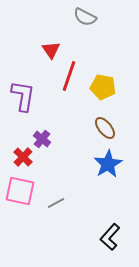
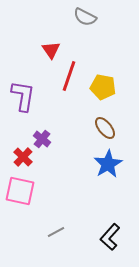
gray line: moved 29 px down
